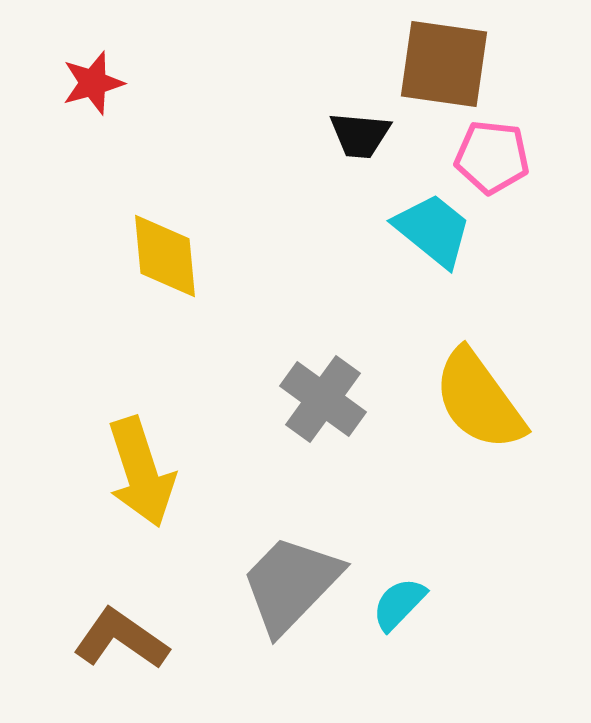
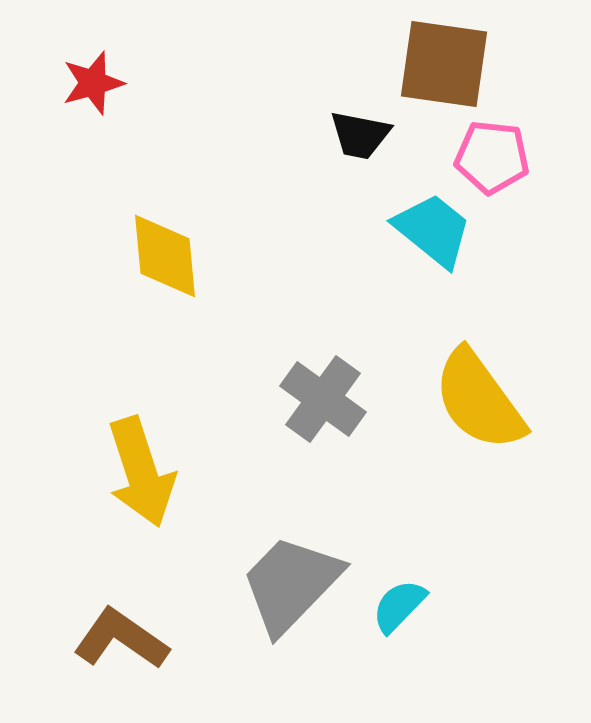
black trapezoid: rotated 6 degrees clockwise
cyan semicircle: moved 2 px down
